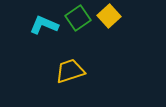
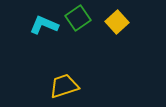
yellow square: moved 8 px right, 6 px down
yellow trapezoid: moved 6 px left, 15 px down
